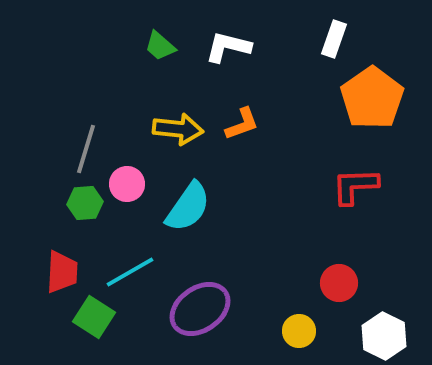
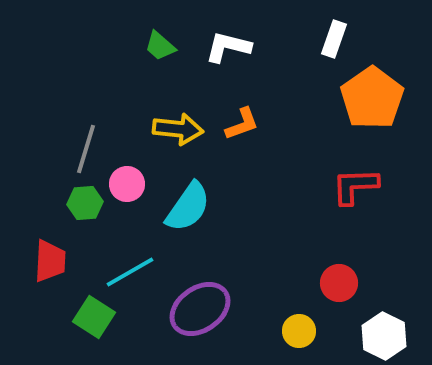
red trapezoid: moved 12 px left, 11 px up
